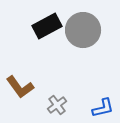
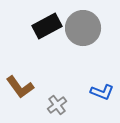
gray circle: moved 2 px up
blue L-shape: moved 1 px left, 16 px up; rotated 35 degrees clockwise
